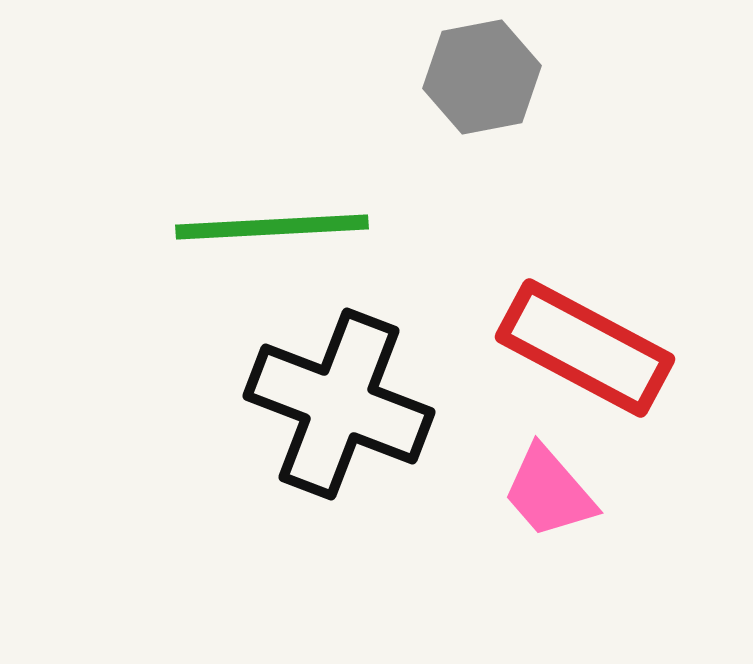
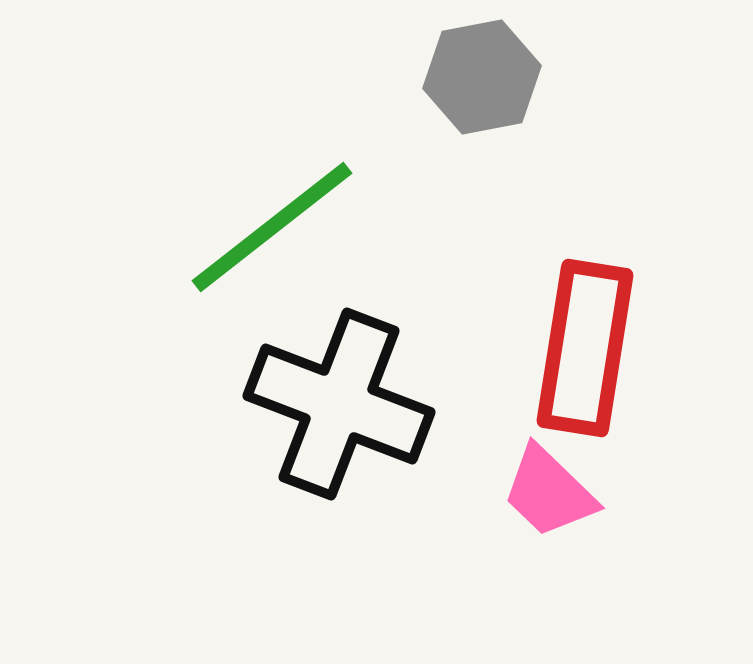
green line: rotated 35 degrees counterclockwise
red rectangle: rotated 71 degrees clockwise
pink trapezoid: rotated 5 degrees counterclockwise
